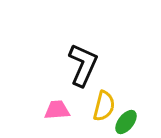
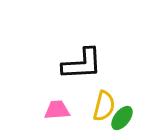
black L-shape: moved 1 px left, 1 px up; rotated 63 degrees clockwise
green ellipse: moved 4 px left, 4 px up
